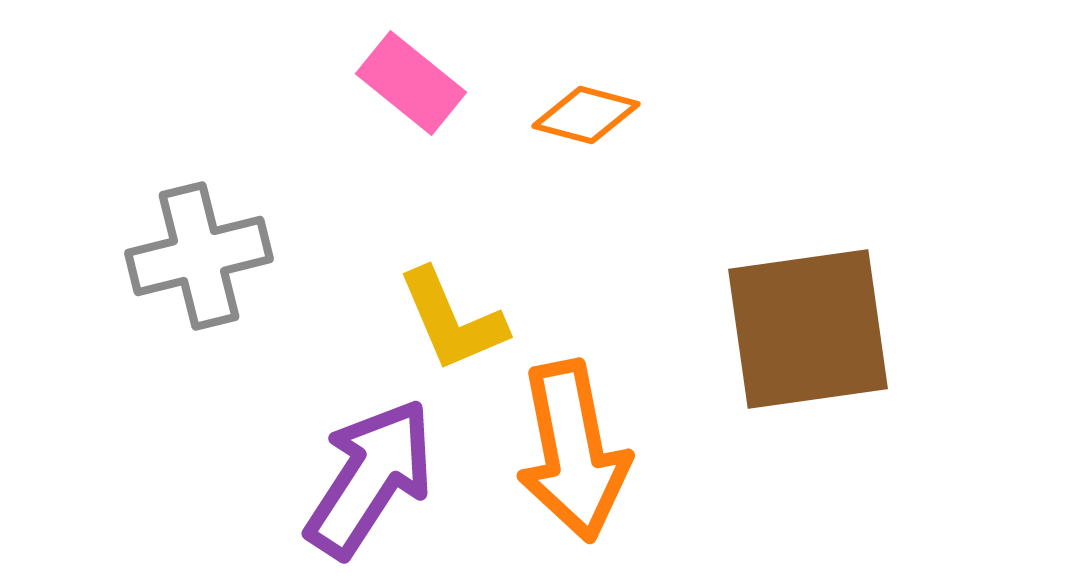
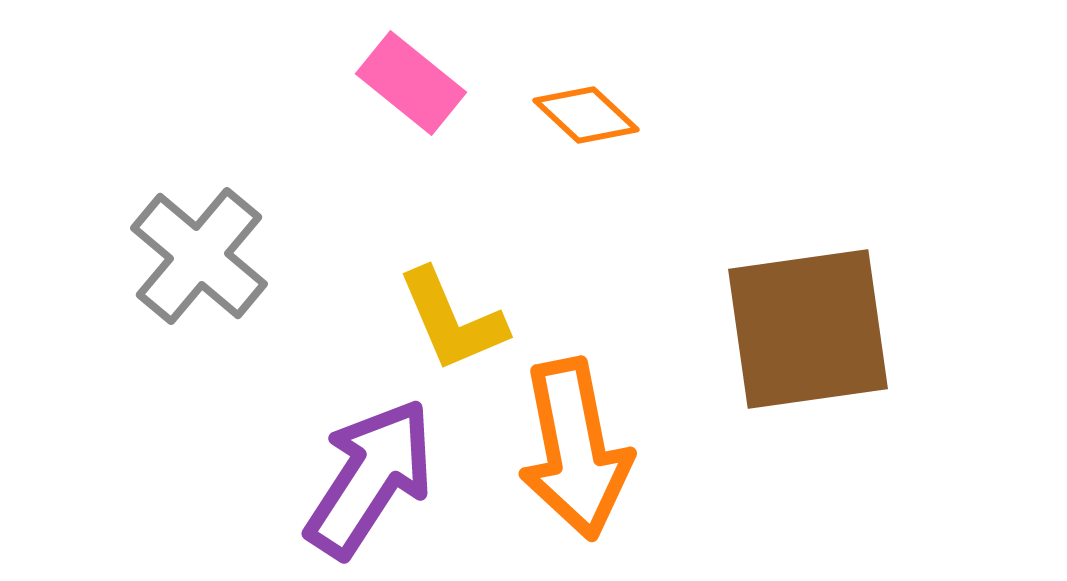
orange diamond: rotated 28 degrees clockwise
gray cross: rotated 36 degrees counterclockwise
orange arrow: moved 2 px right, 2 px up
